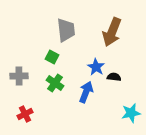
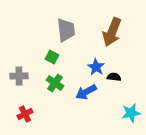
blue arrow: rotated 140 degrees counterclockwise
